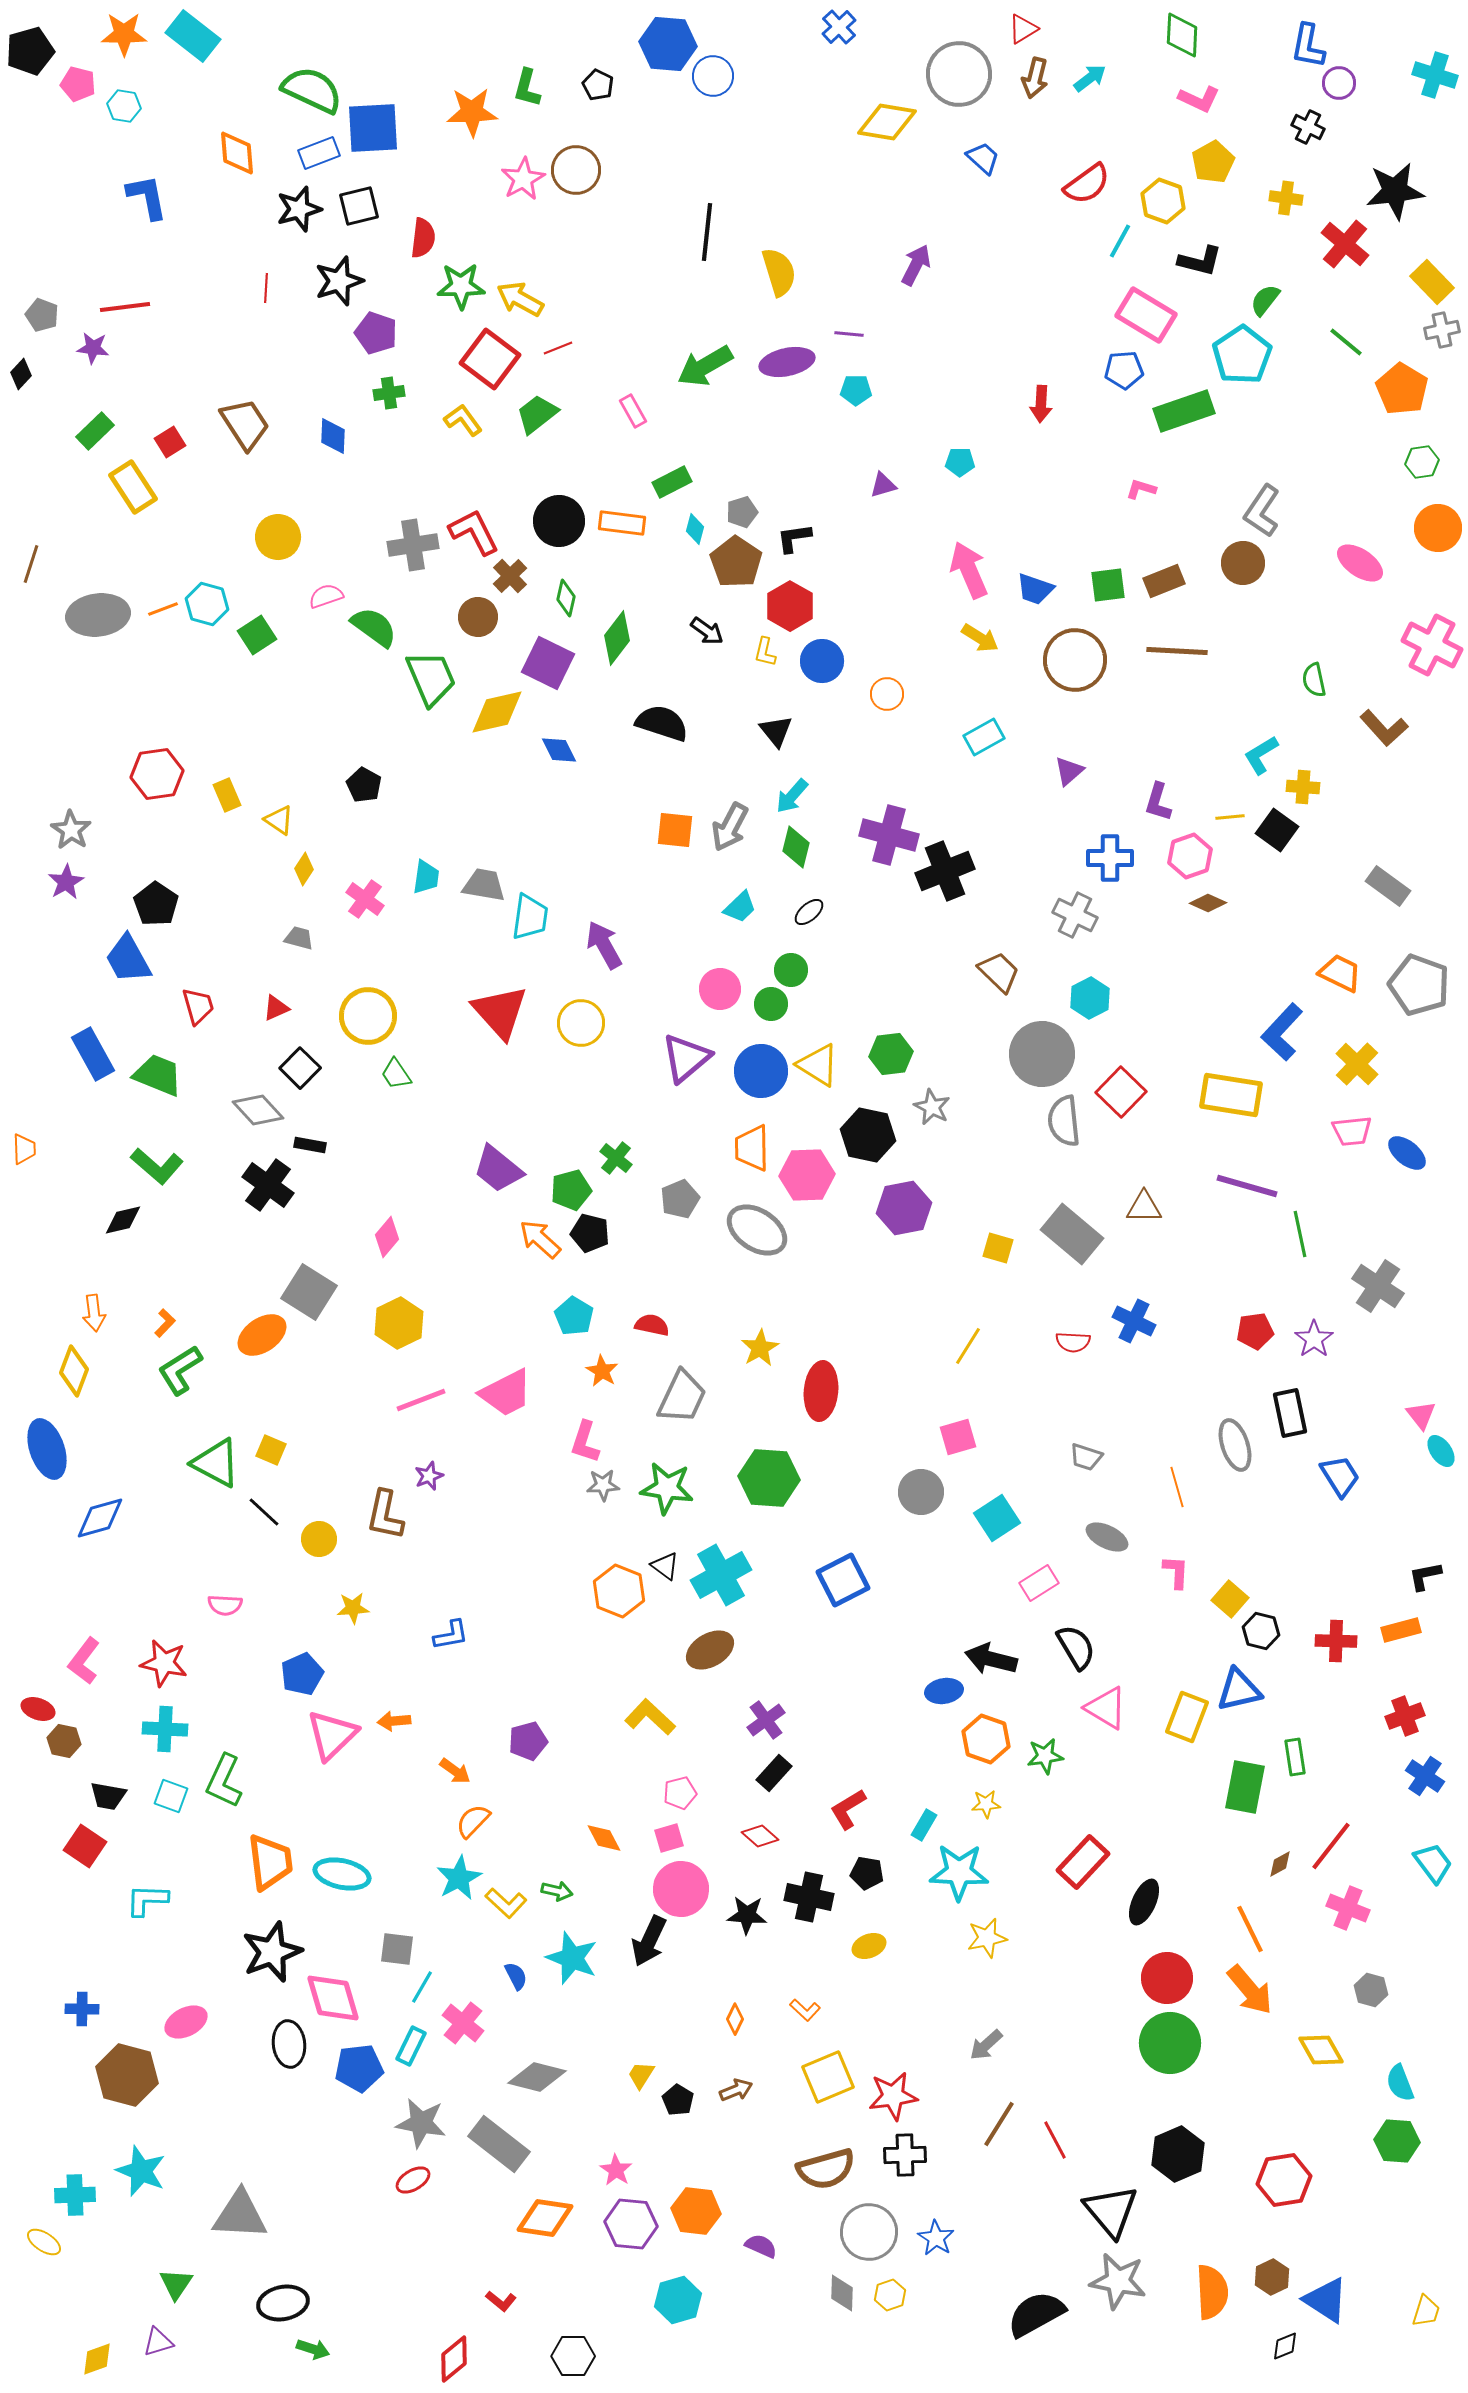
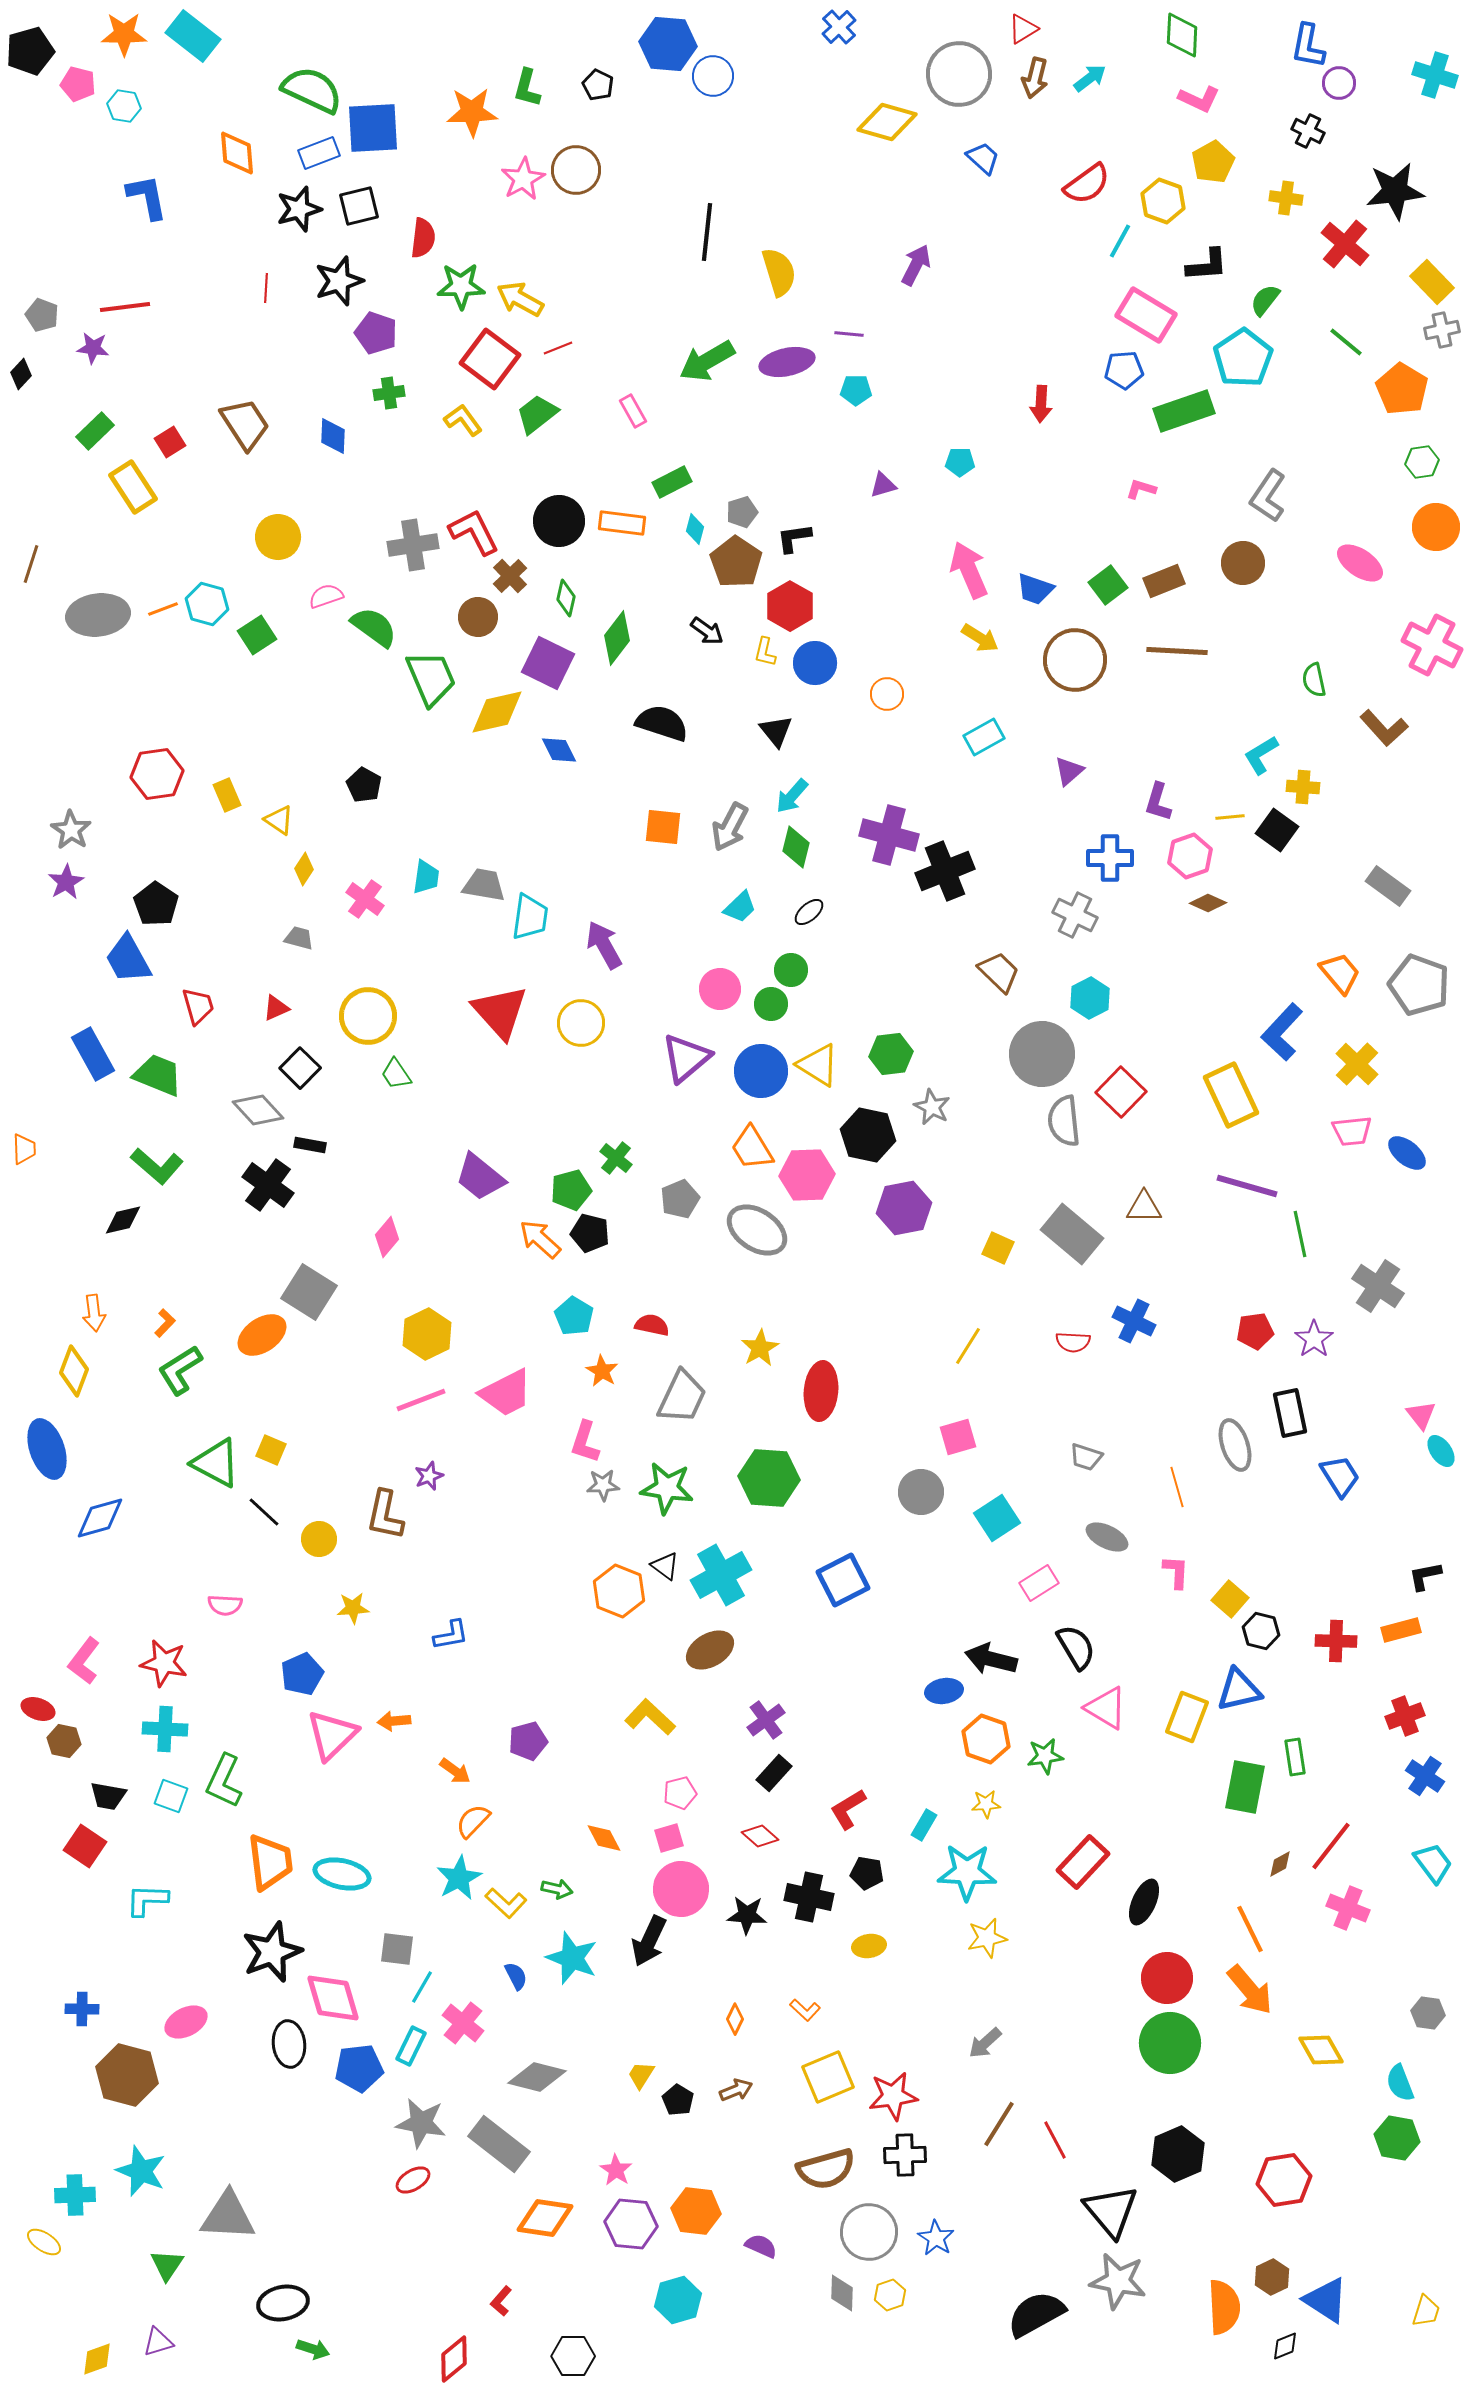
yellow diamond at (887, 122): rotated 6 degrees clockwise
black cross at (1308, 127): moved 4 px down
black L-shape at (1200, 261): moved 7 px right, 4 px down; rotated 18 degrees counterclockwise
cyan pentagon at (1242, 355): moved 1 px right, 3 px down
green arrow at (705, 366): moved 2 px right, 5 px up
gray L-shape at (1262, 511): moved 6 px right, 15 px up
orange circle at (1438, 528): moved 2 px left, 1 px up
green square at (1108, 585): rotated 30 degrees counterclockwise
blue circle at (822, 661): moved 7 px left, 2 px down
orange square at (675, 830): moved 12 px left, 3 px up
orange trapezoid at (1340, 973): rotated 24 degrees clockwise
yellow rectangle at (1231, 1095): rotated 56 degrees clockwise
orange trapezoid at (752, 1148): rotated 30 degrees counterclockwise
purple trapezoid at (498, 1169): moved 18 px left, 8 px down
yellow square at (998, 1248): rotated 8 degrees clockwise
yellow hexagon at (399, 1323): moved 28 px right, 11 px down
cyan star at (959, 1872): moved 8 px right
green arrow at (557, 1891): moved 2 px up
yellow ellipse at (869, 1946): rotated 12 degrees clockwise
gray hexagon at (1371, 1990): moved 57 px right, 23 px down; rotated 8 degrees counterclockwise
gray arrow at (986, 2045): moved 1 px left, 2 px up
green hexagon at (1397, 2141): moved 3 px up; rotated 6 degrees clockwise
gray triangle at (240, 2215): moved 12 px left, 1 px down
green triangle at (176, 2284): moved 9 px left, 19 px up
orange semicircle at (1212, 2292): moved 12 px right, 15 px down
red L-shape at (501, 2301): rotated 92 degrees clockwise
